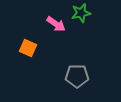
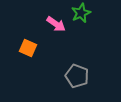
green star: rotated 12 degrees counterclockwise
gray pentagon: rotated 20 degrees clockwise
